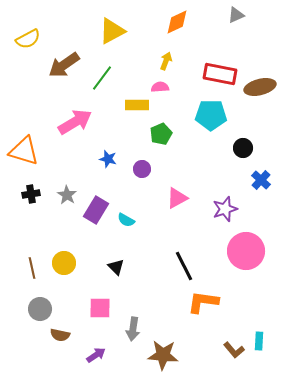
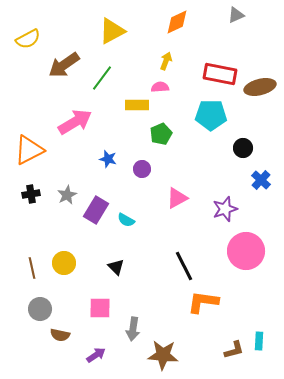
orange triangle: moved 5 px right, 1 px up; rotated 44 degrees counterclockwise
gray star: rotated 12 degrees clockwise
brown L-shape: rotated 65 degrees counterclockwise
